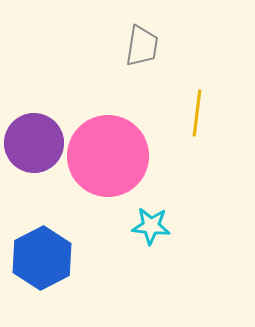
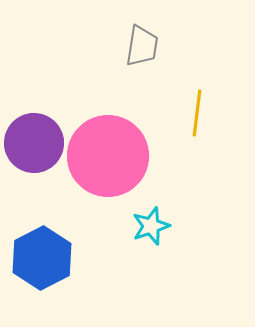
cyan star: rotated 24 degrees counterclockwise
